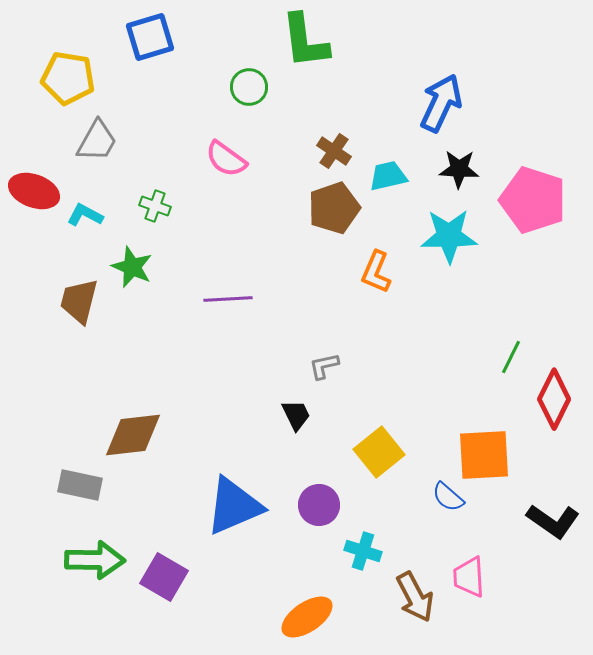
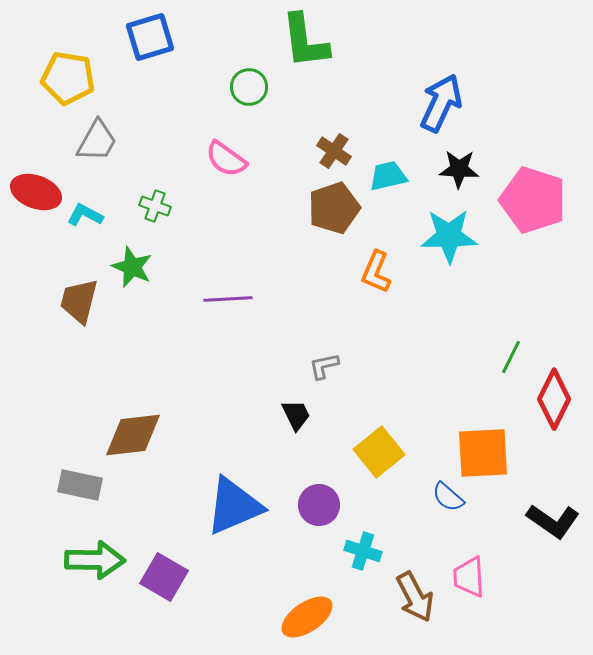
red ellipse: moved 2 px right, 1 px down
orange square: moved 1 px left, 2 px up
